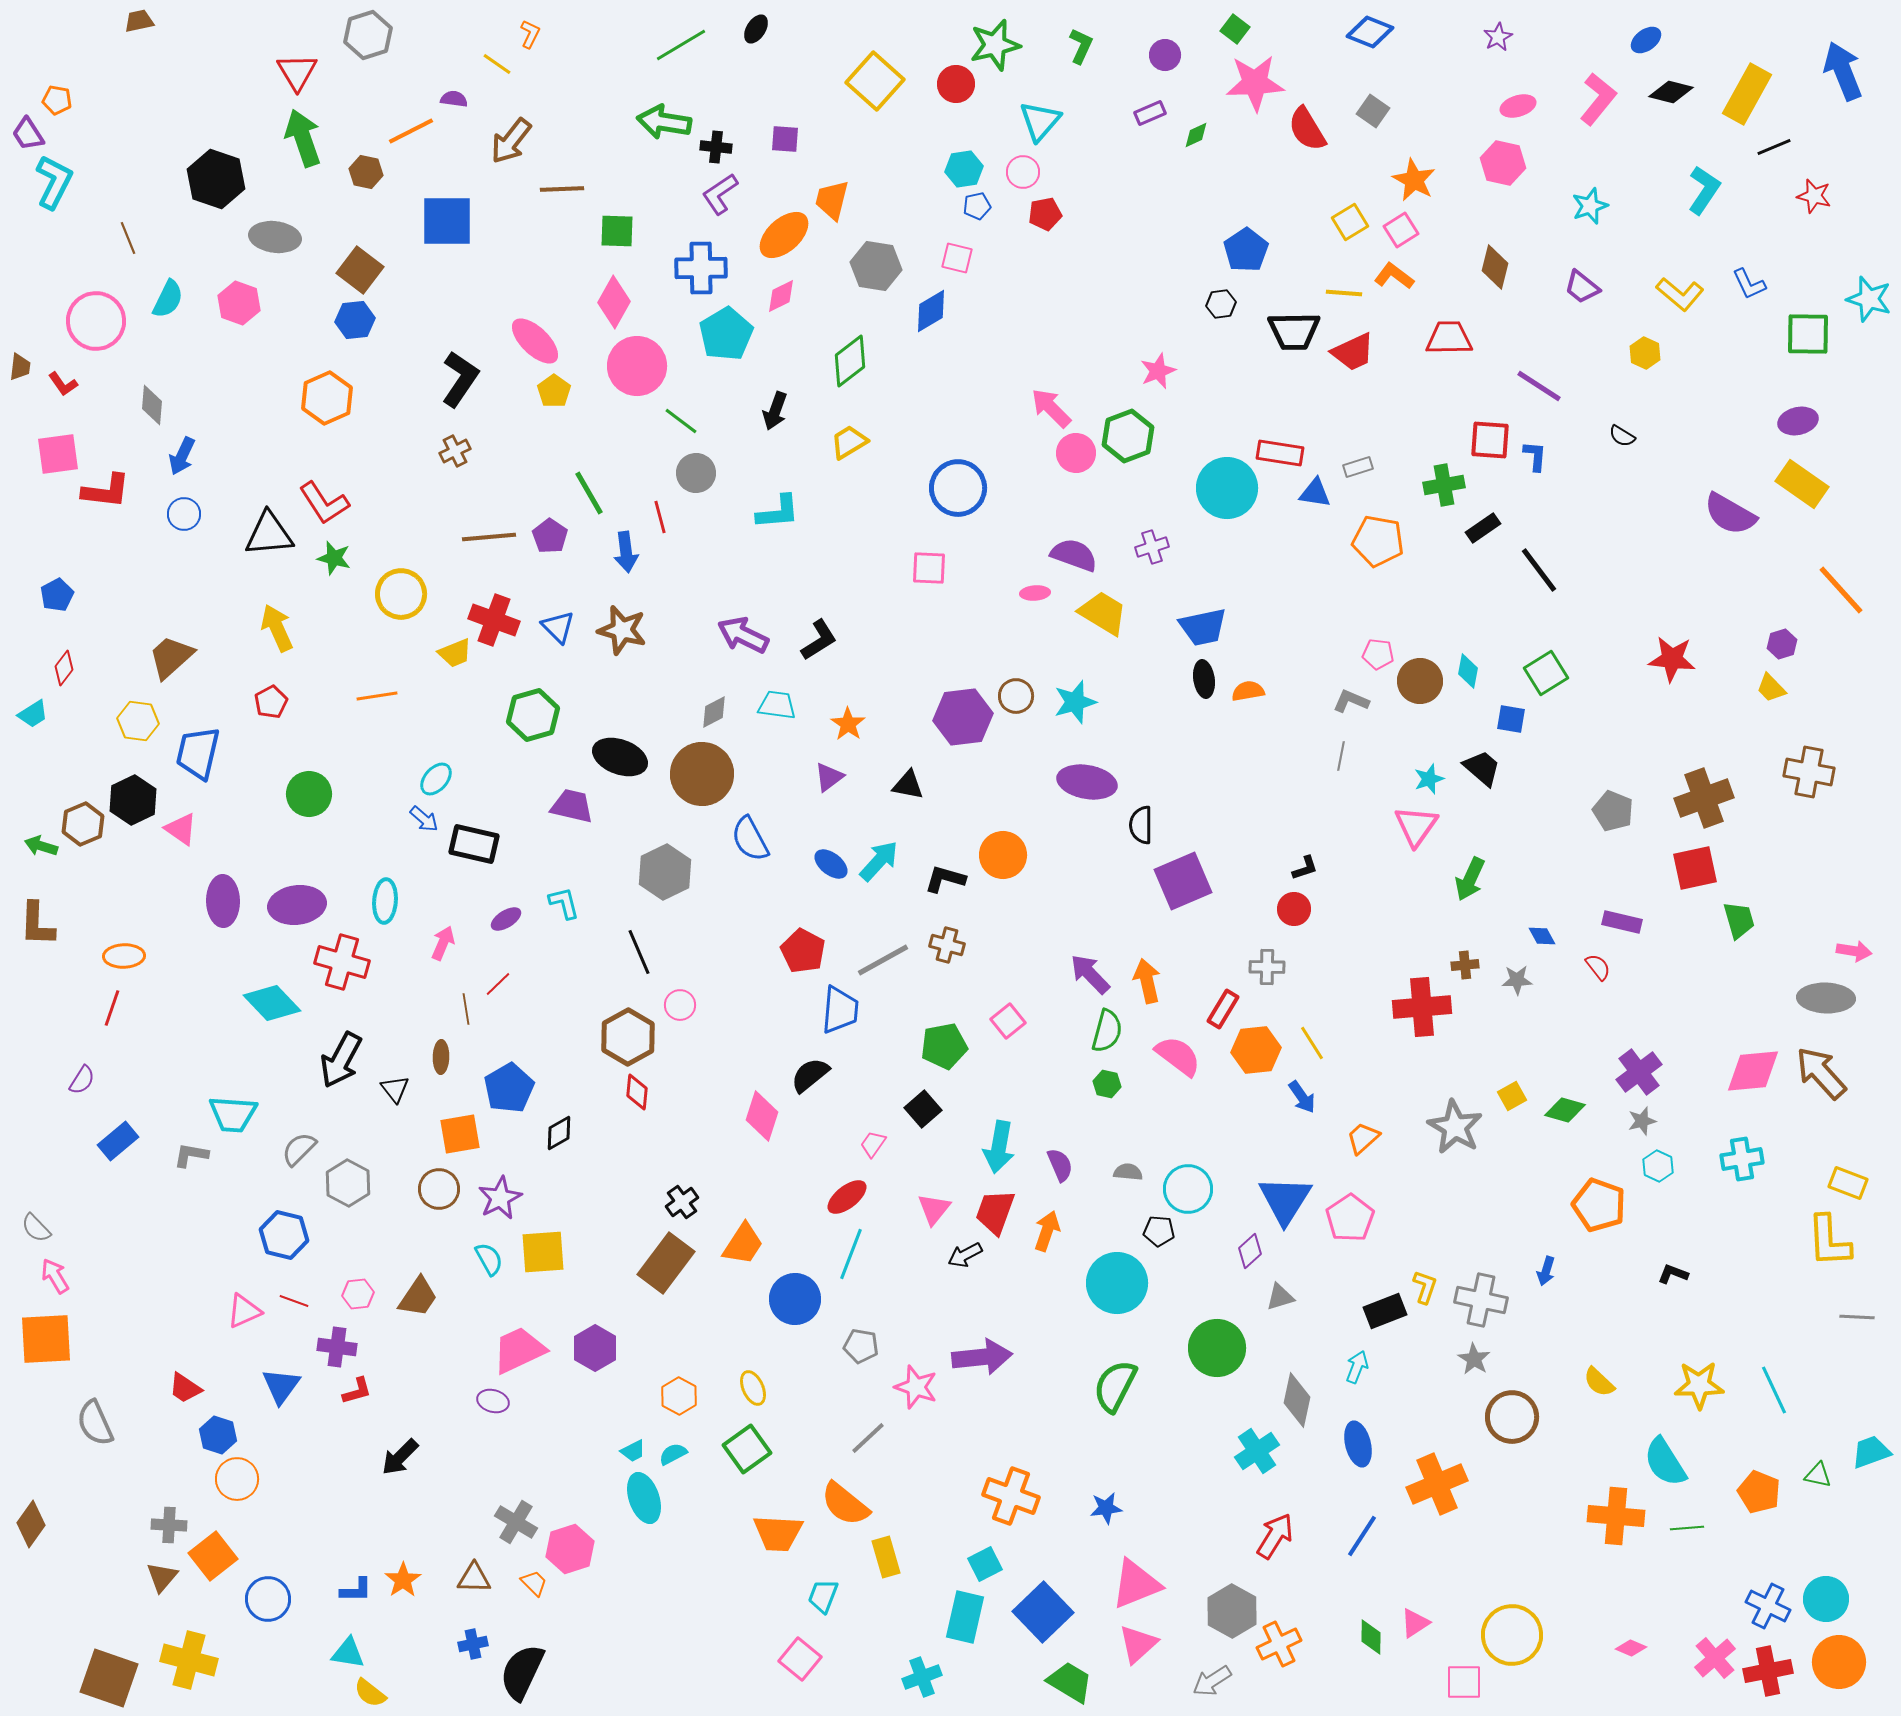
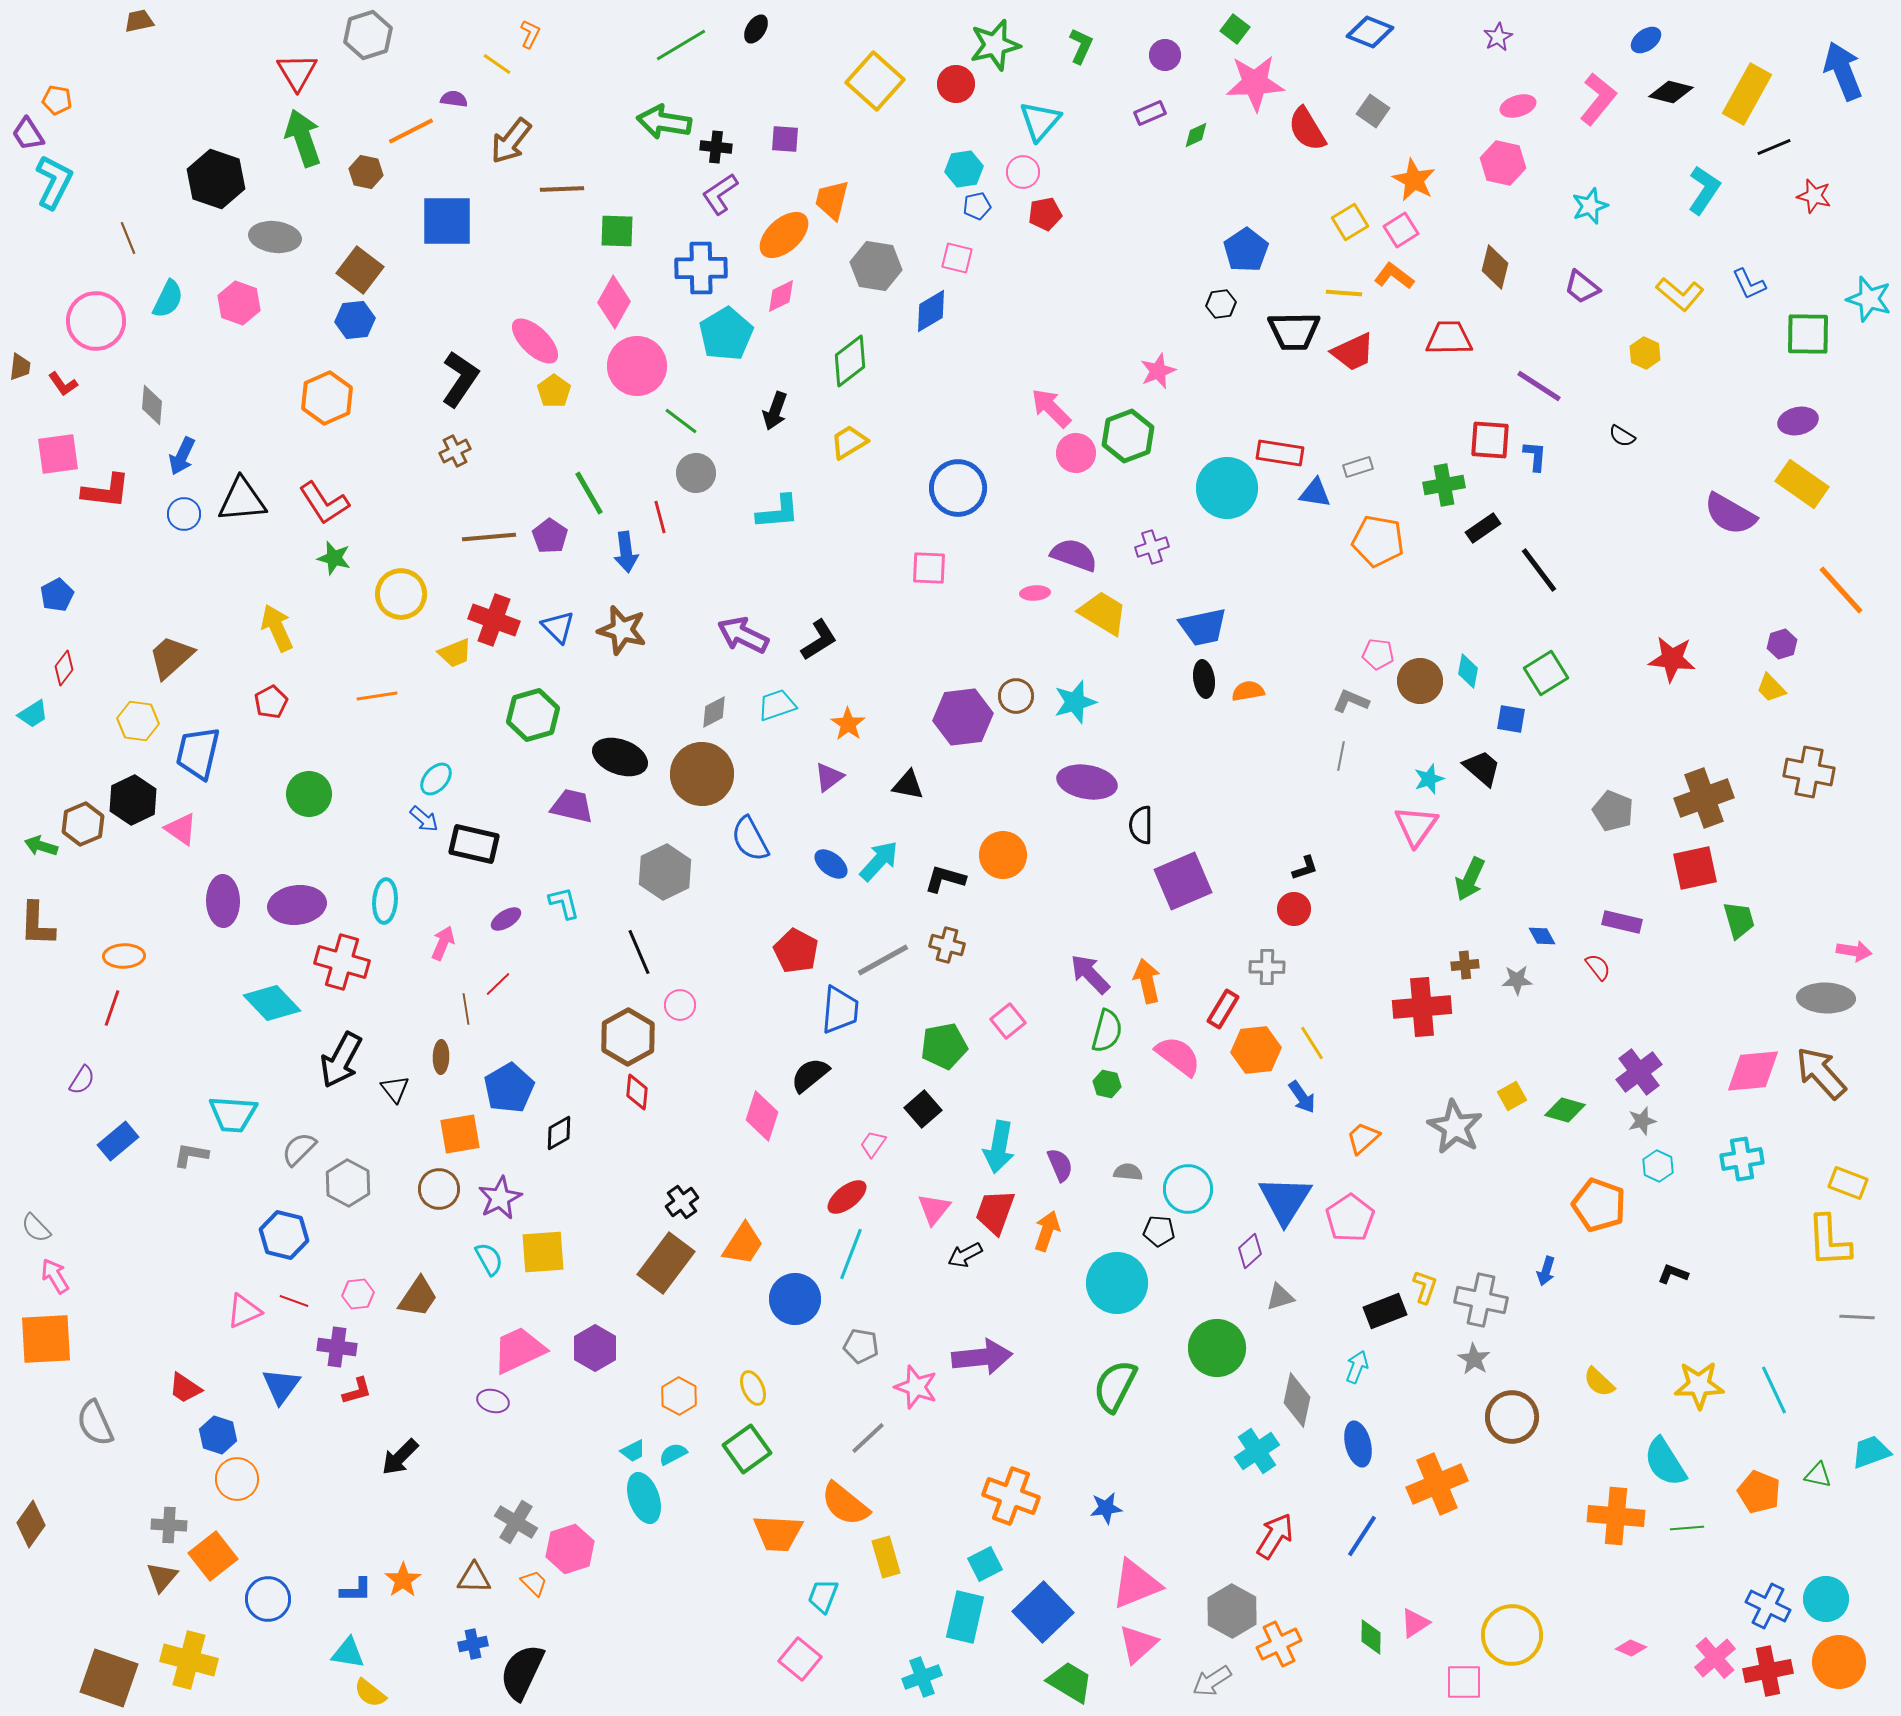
black triangle at (269, 534): moved 27 px left, 34 px up
cyan trapezoid at (777, 705): rotated 27 degrees counterclockwise
red pentagon at (803, 951): moved 7 px left
